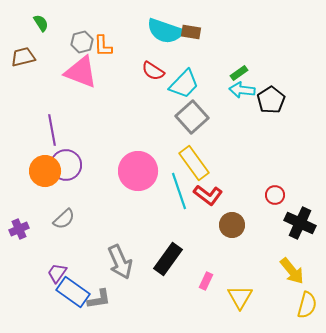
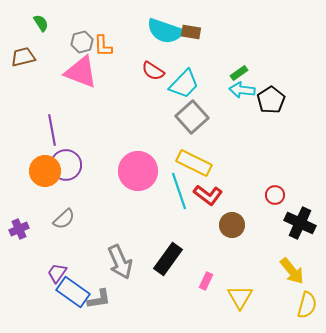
yellow rectangle: rotated 28 degrees counterclockwise
